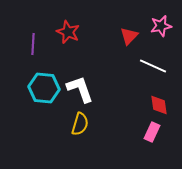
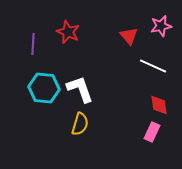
red triangle: rotated 24 degrees counterclockwise
